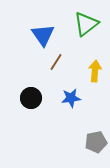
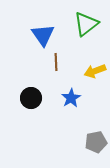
brown line: rotated 36 degrees counterclockwise
yellow arrow: rotated 115 degrees counterclockwise
blue star: rotated 24 degrees counterclockwise
